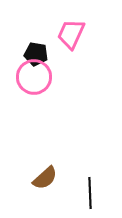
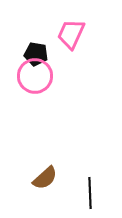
pink circle: moved 1 px right, 1 px up
